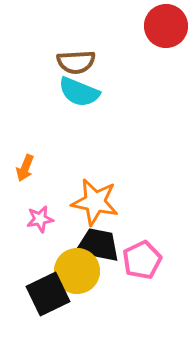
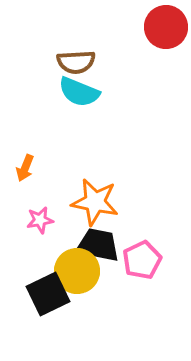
red circle: moved 1 px down
pink star: moved 1 px down
